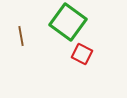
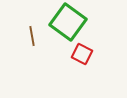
brown line: moved 11 px right
